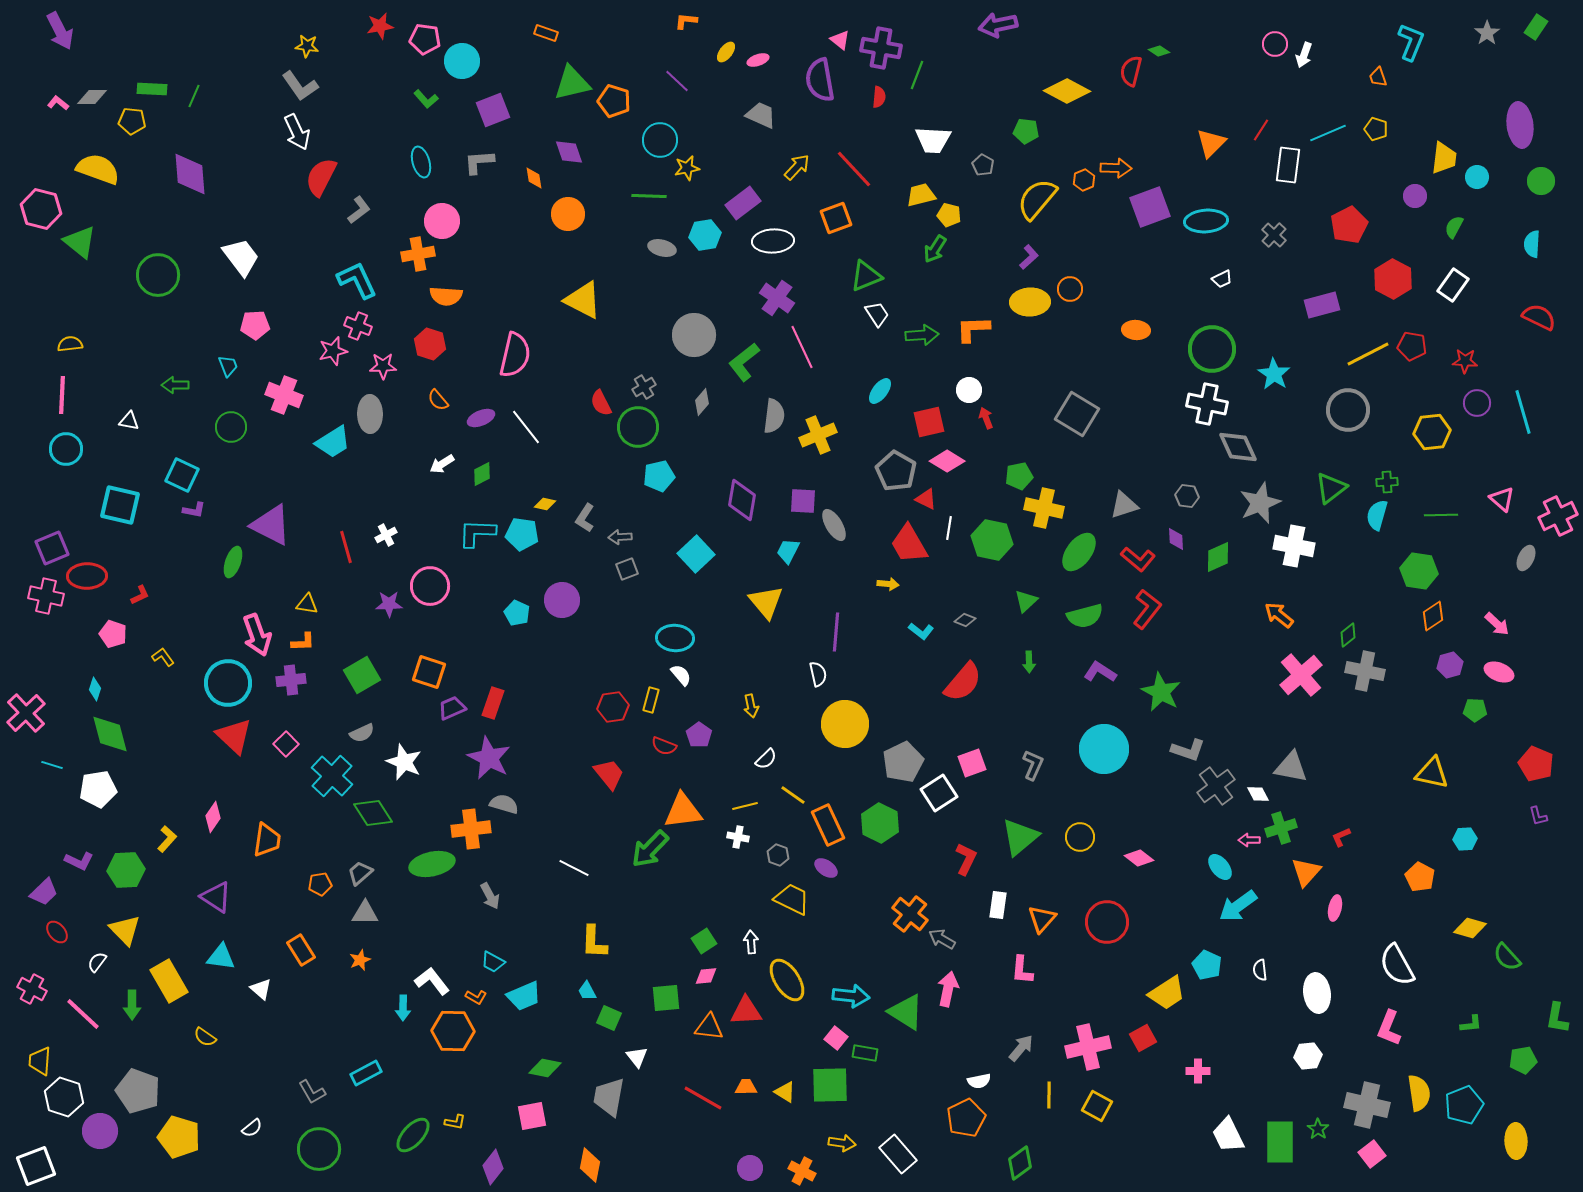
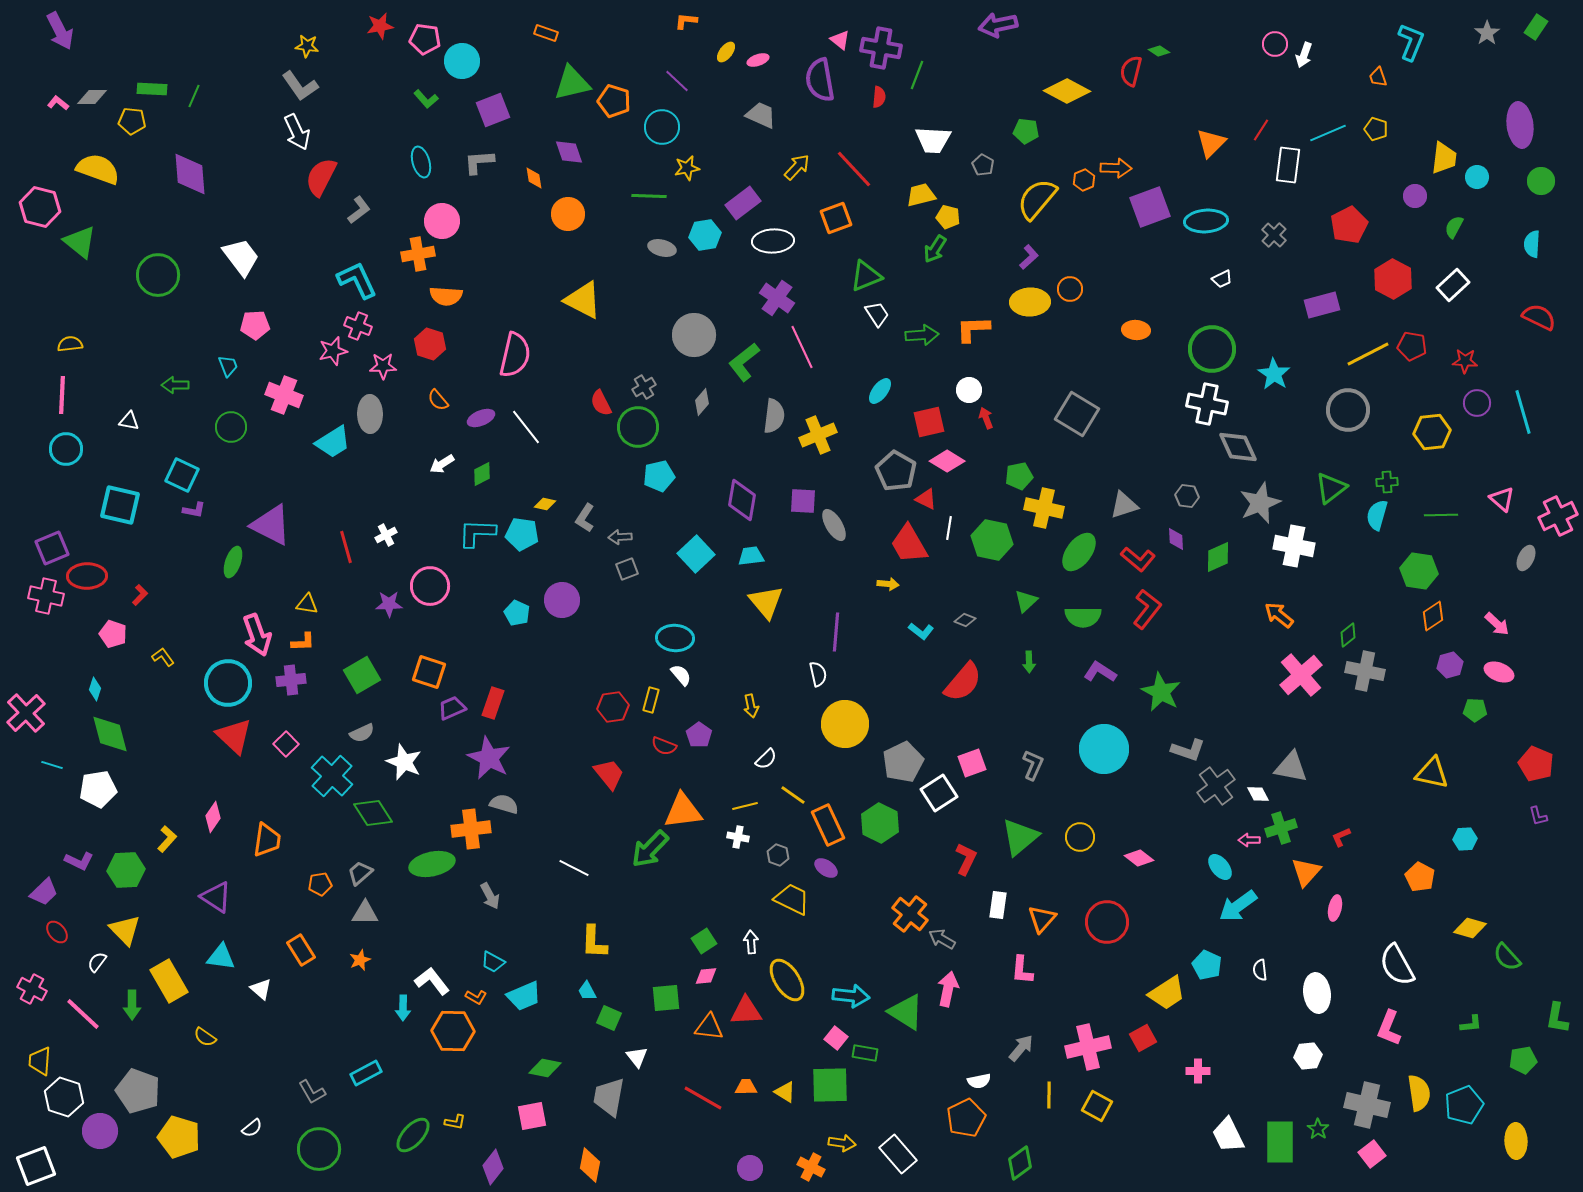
cyan circle at (660, 140): moved 2 px right, 13 px up
pink hexagon at (41, 209): moved 1 px left, 2 px up
yellow pentagon at (949, 215): moved 1 px left, 2 px down
white rectangle at (1453, 285): rotated 12 degrees clockwise
cyan trapezoid at (788, 551): moved 37 px left, 5 px down; rotated 56 degrees clockwise
red L-shape at (140, 595): rotated 20 degrees counterclockwise
green semicircle at (1085, 616): moved 2 px left, 1 px down; rotated 15 degrees clockwise
orange cross at (802, 1171): moved 9 px right, 4 px up
